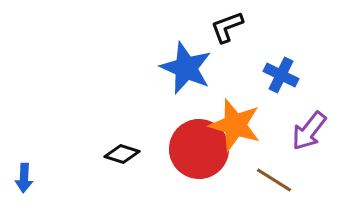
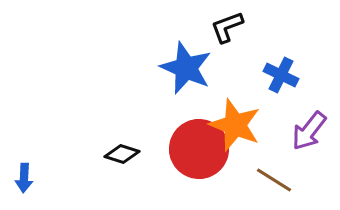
orange star: rotated 4 degrees clockwise
